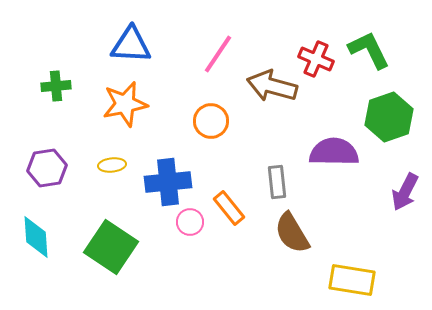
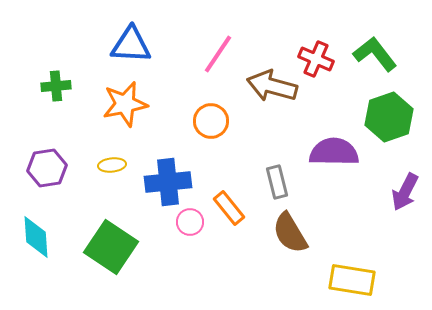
green L-shape: moved 6 px right, 4 px down; rotated 12 degrees counterclockwise
gray rectangle: rotated 8 degrees counterclockwise
brown semicircle: moved 2 px left
